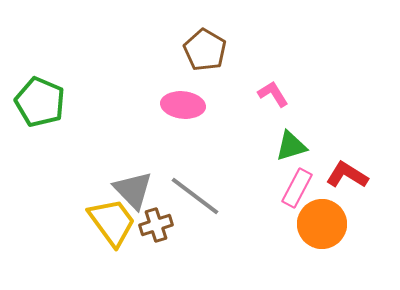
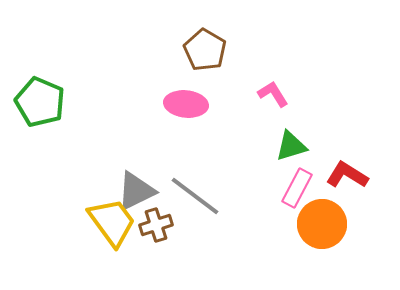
pink ellipse: moved 3 px right, 1 px up
gray triangle: moved 3 px right, 1 px down; rotated 48 degrees clockwise
